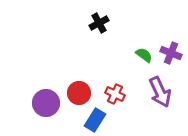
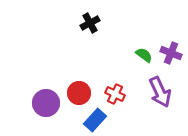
black cross: moved 9 px left
blue rectangle: rotated 10 degrees clockwise
